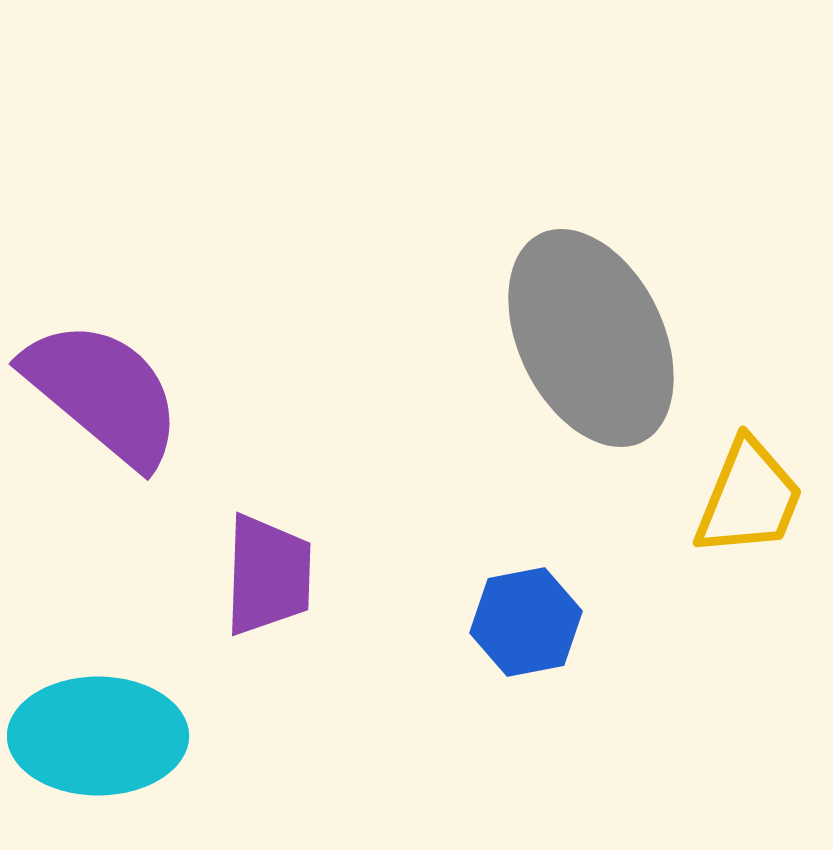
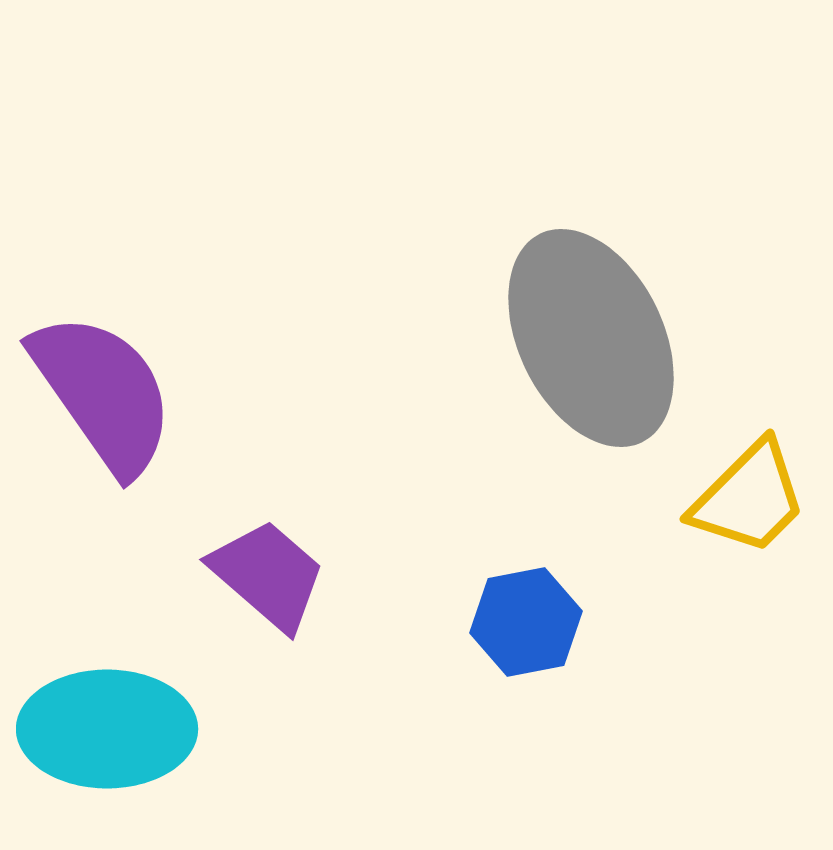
purple semicircle: rotated 15 degrees clockwise
yellow trapezoid: rotated 23 degrees clockwise
purple trapezoid: rotated 51 degrees counterclockwise
cyan ellipse: moved 9 px right, 7 px up
